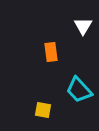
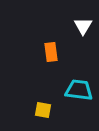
cyan trapezoid: rotated 140 degrees clockwise
